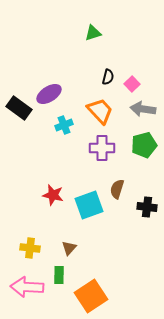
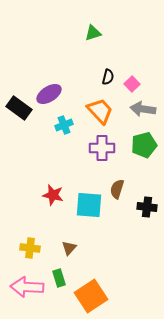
cyan square: rotated 24 degrees clockwise
green rectangle: moved 3 px down; rotated 18 degrees counterclockwise
